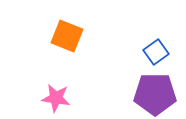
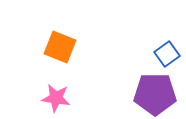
orange square: moved 7 px left, 11 px down
blue square: moved 11 px right, 2 px down
